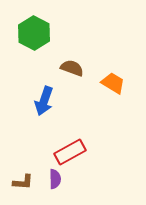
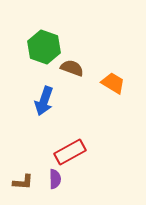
green hexagon: moved 10 px right, 14 px down; rotated 8 degrees counterclockwise
